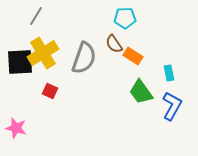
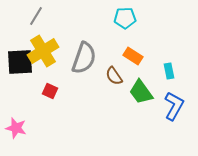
brown semicircle: moved 32 px down
yellow cross: moved 2 px up
cyan rectangle: moved 2 px up
blue L-shape: moved 2 px right
